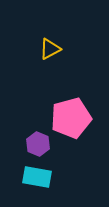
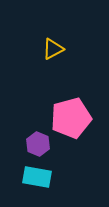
yellow triangle: moved 3 px right
